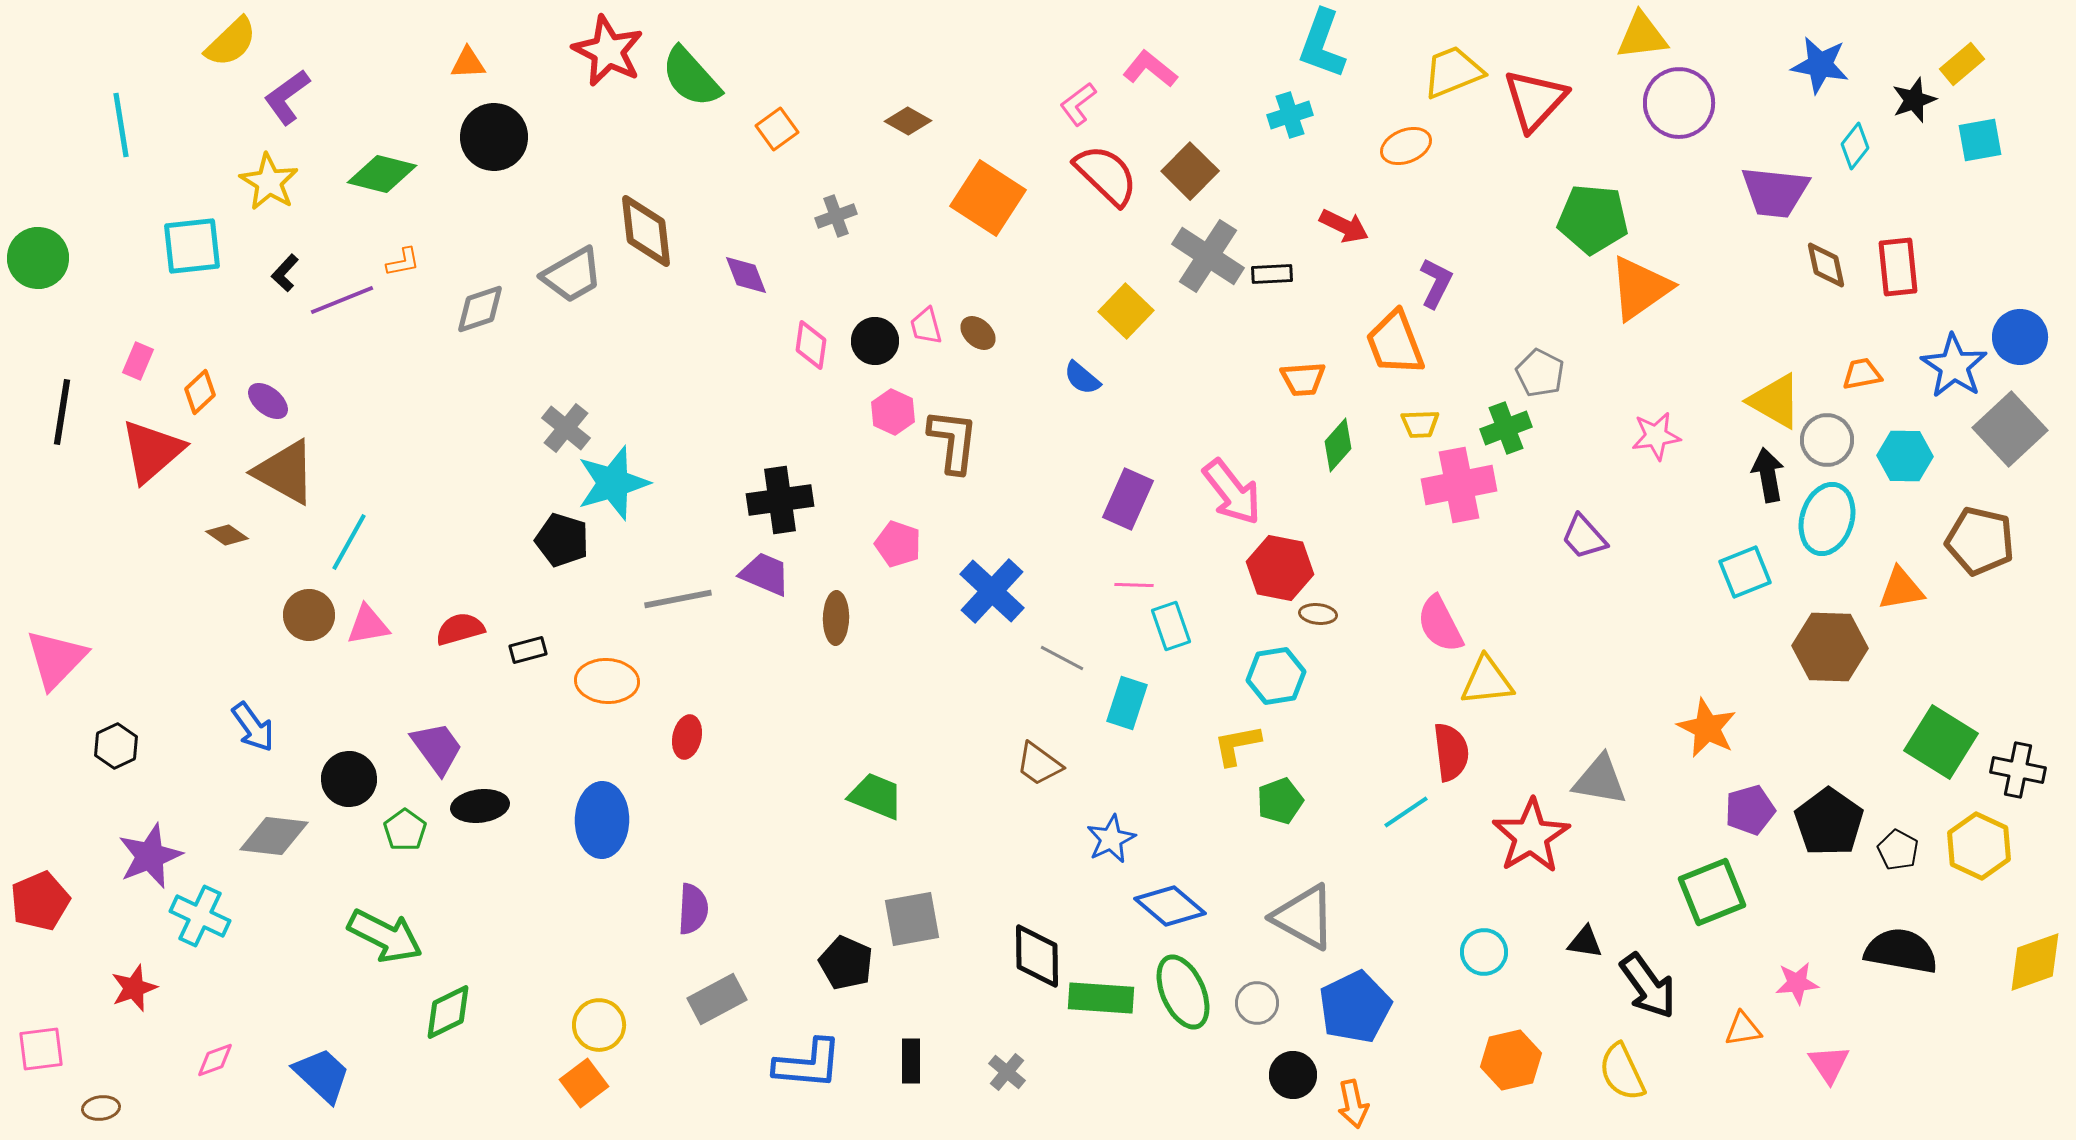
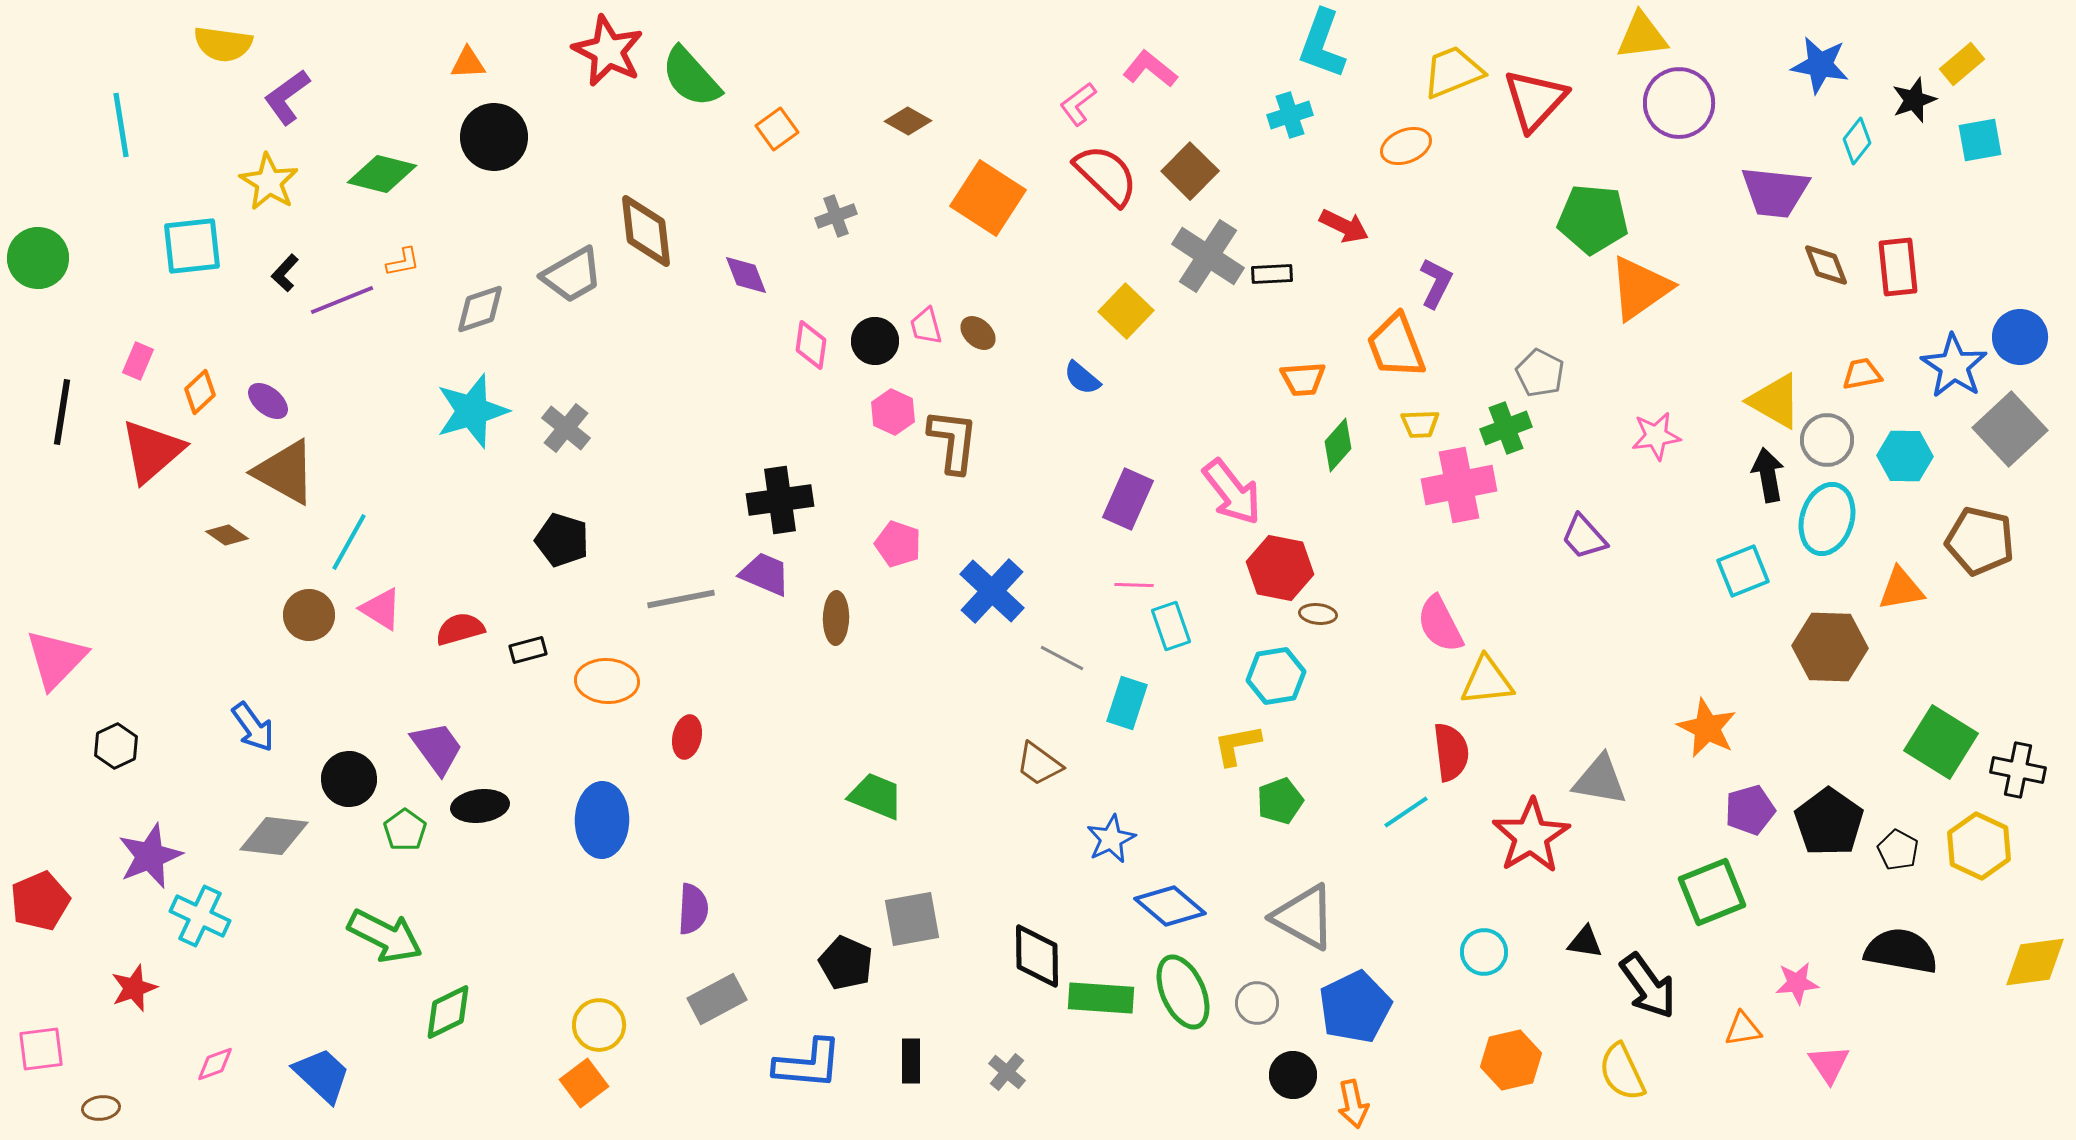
yellow semicircle at (231, 42): moved 8 px left, 2 px down; rotated 52 degrees clockwise
cyan diamond at (1855, 146): moved 2 px right, 5 px up
brown diamond at (1826, 265): rotated 9 degrees counterclockwise
orange trapezoid at (1395, 343): moved 1 px right, 3 px down
cyan star at (613, 483): moved 141 px left, 72 px up
cyan square at (1745, 572): moved 2 px left, 1 px up
gray line at (678, 599): moved 3 px right
pink triangle at (368, 625): moved 13 px right, 16 px up; rotated 42 degrees clockwise
yellow diamond at (2035, 962): rotated 12 degrees clockwise
pink diamond at (215, 1060): moved 4 px down
